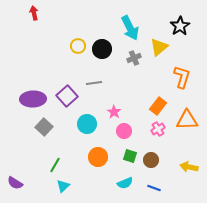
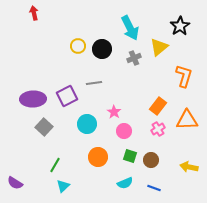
orange L-shape: moved 2 px right, 1 px up
purple square: rotated 15 degrees clockwise
